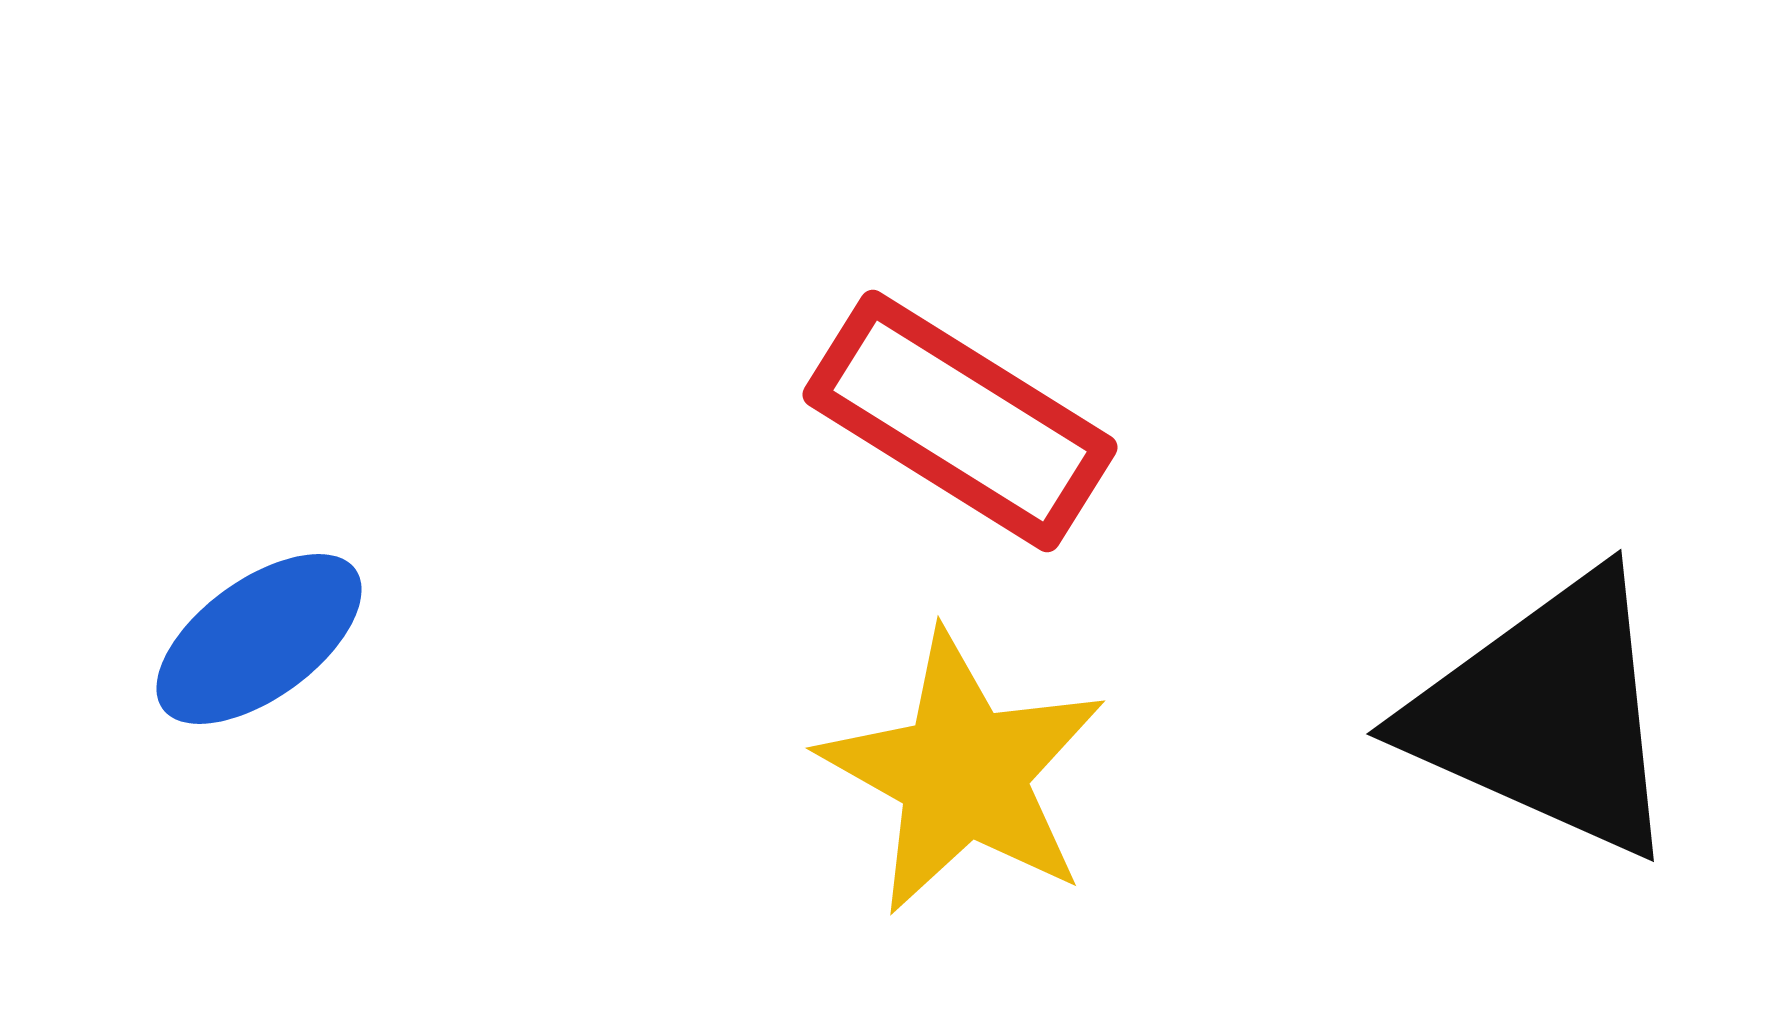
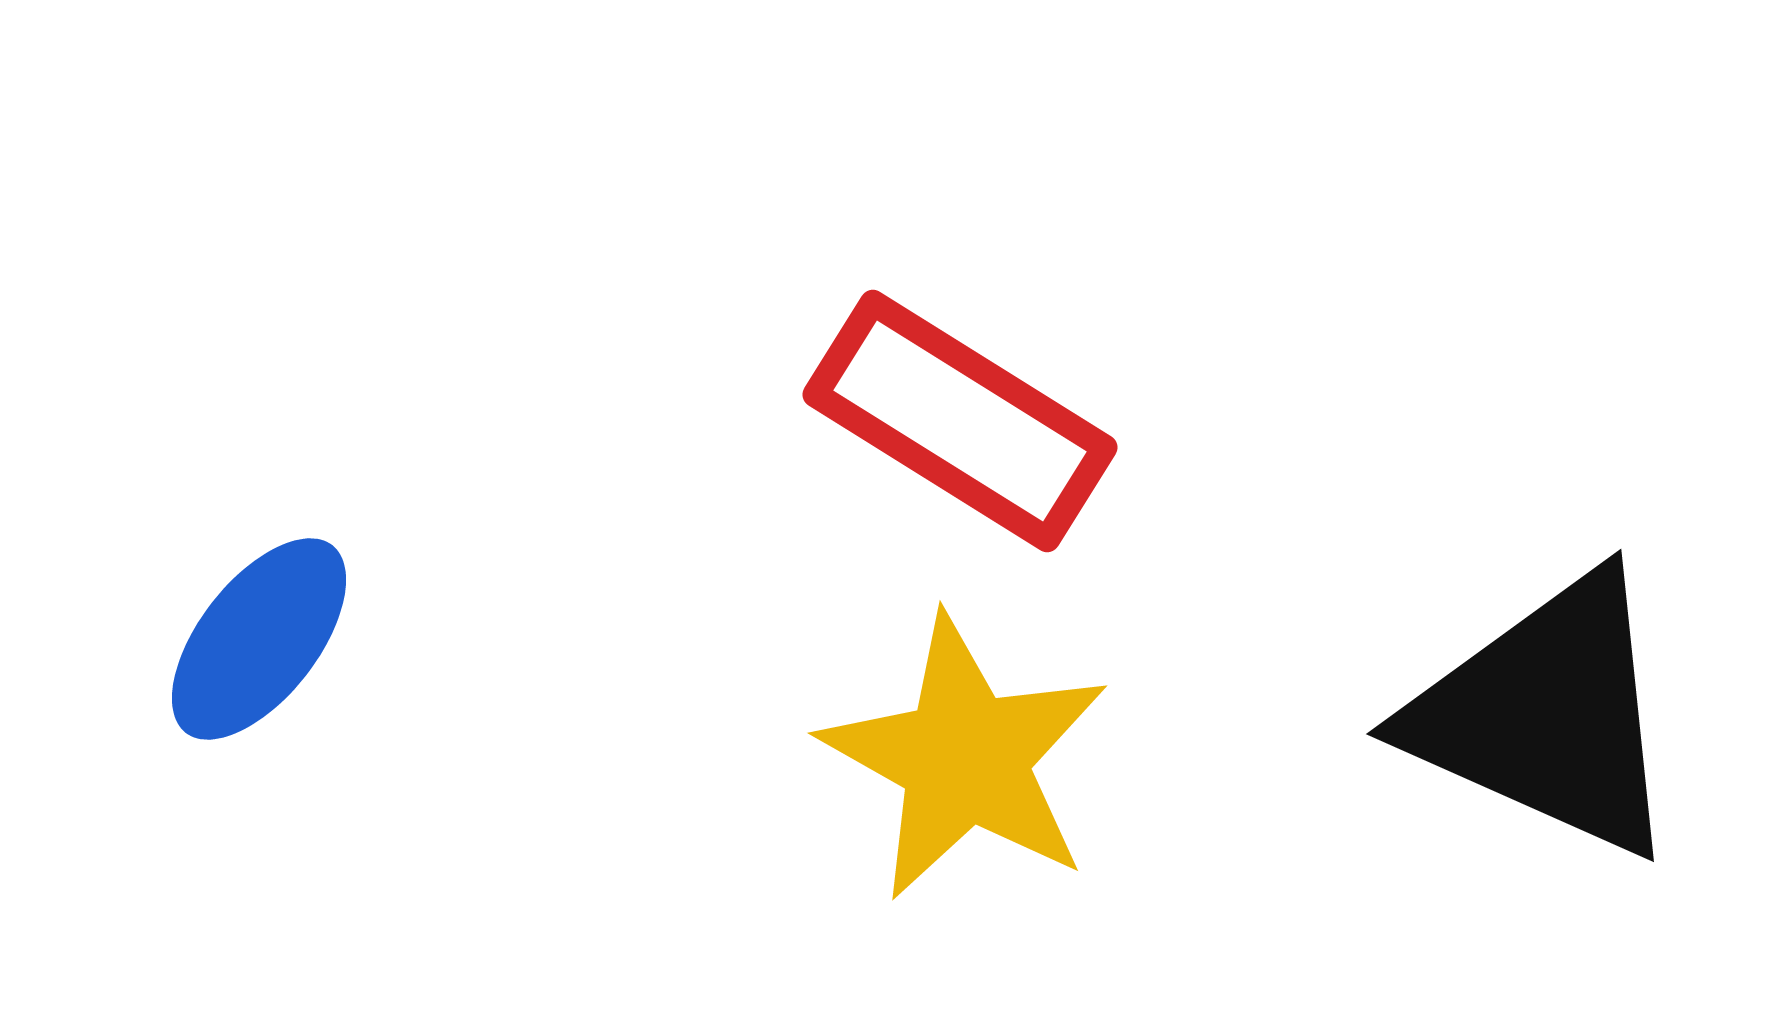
blue ellipse: rotated 16 degrees counterclockwise
yellow star: moved 2 px right, 15 px up
